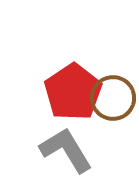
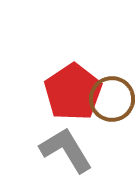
brown circle: moved 1 px left, 1 px down
